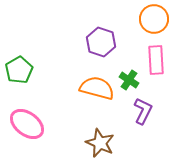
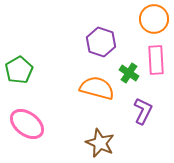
green cross: moved 7 px up
